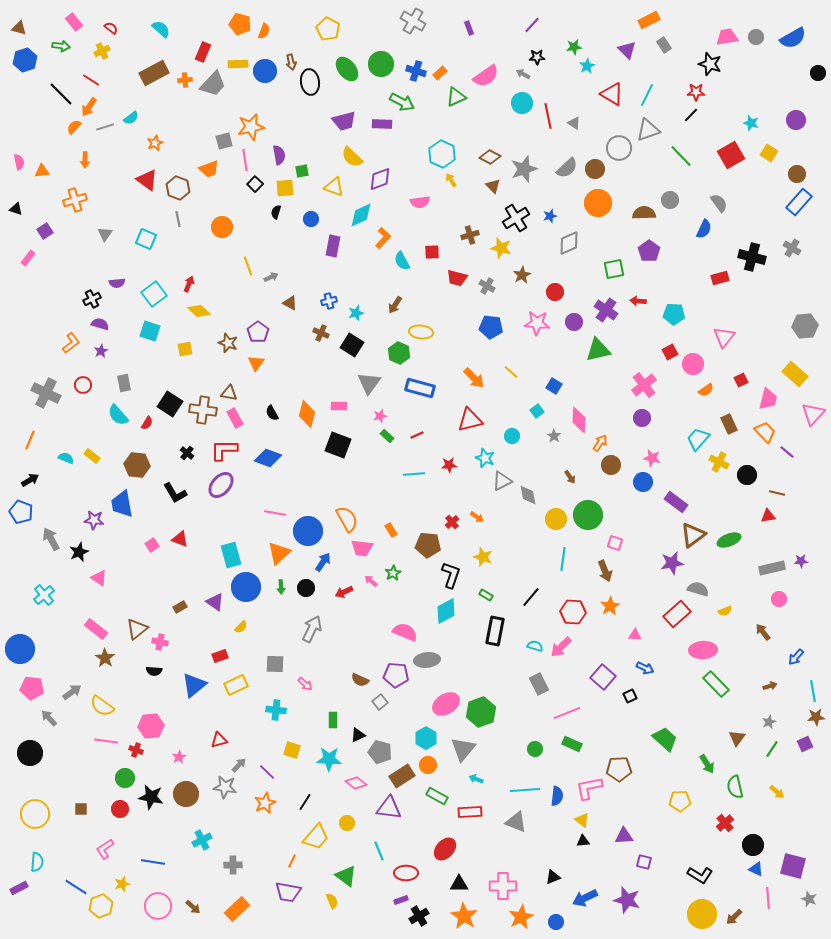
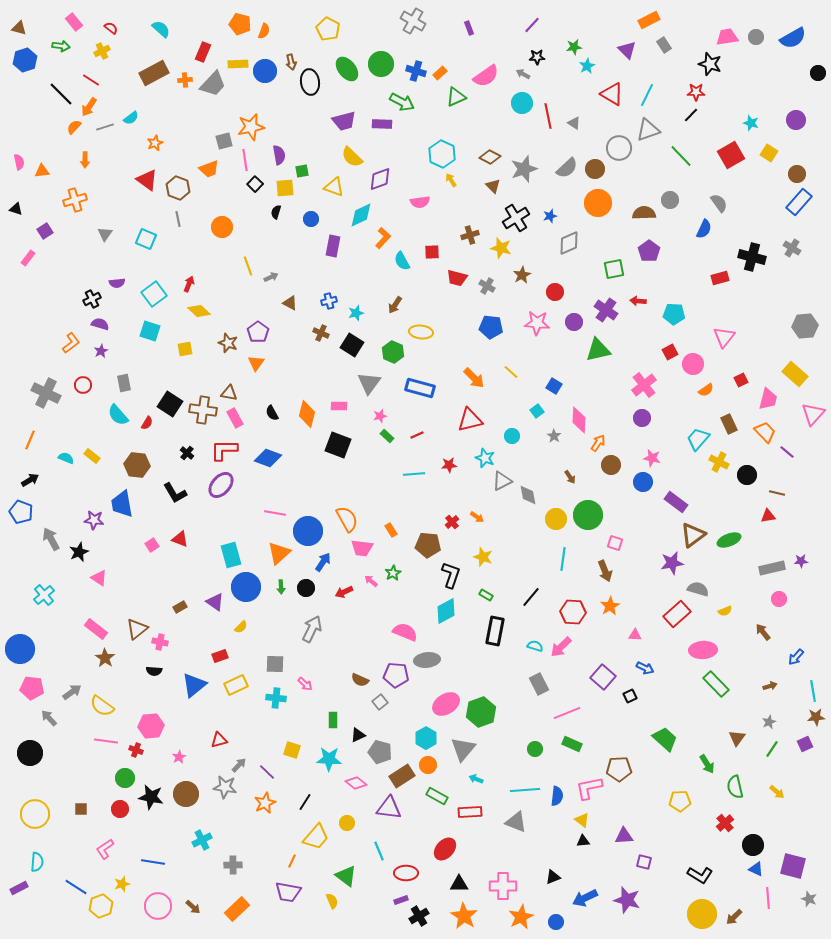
green hexagon at (399, 353): moved 6 px left, 1 px up
orange arrow at (600, 443): moved 2 px left
cyan cross at (276, 710): moved 12 px up
